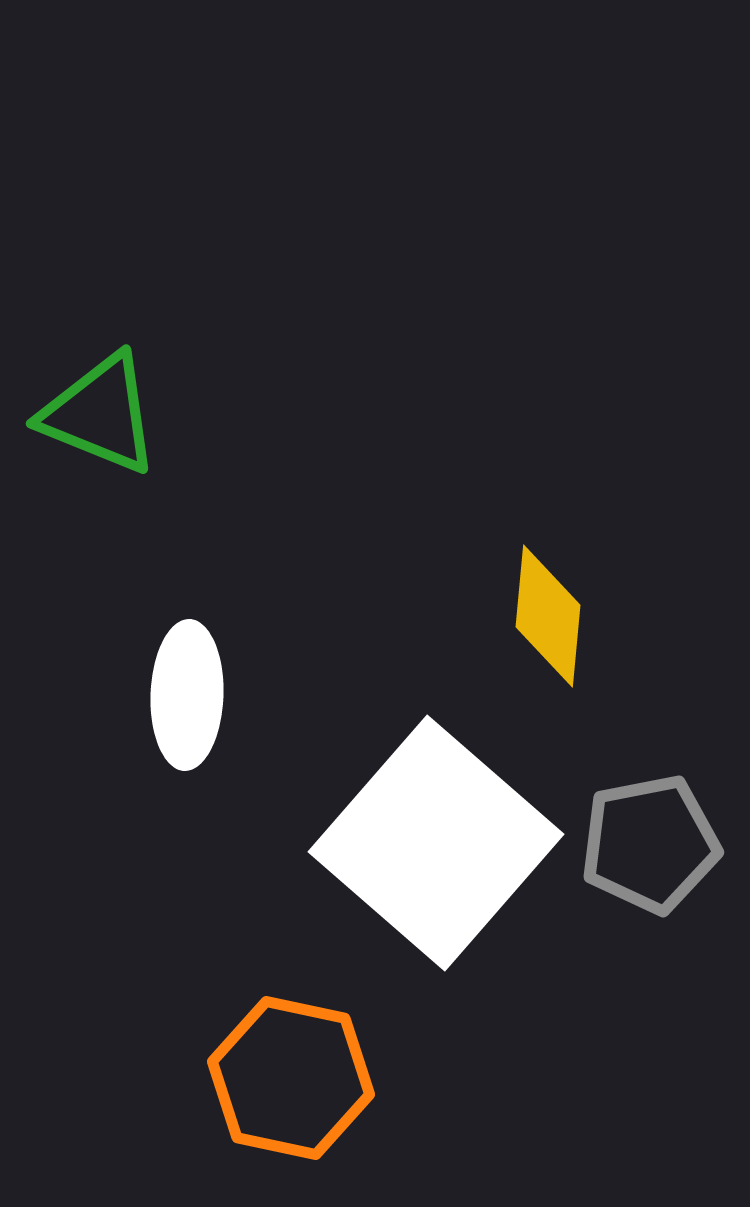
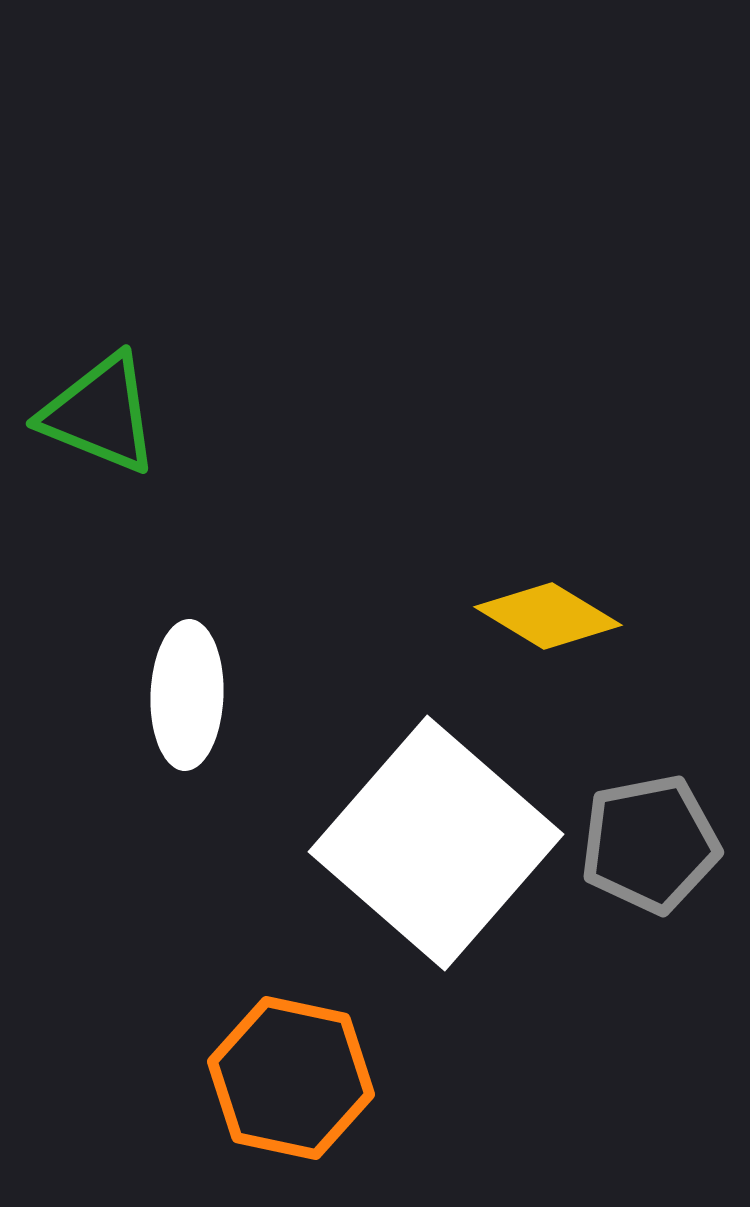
yellow diamond: rotated 64 degrees counterclockwise
